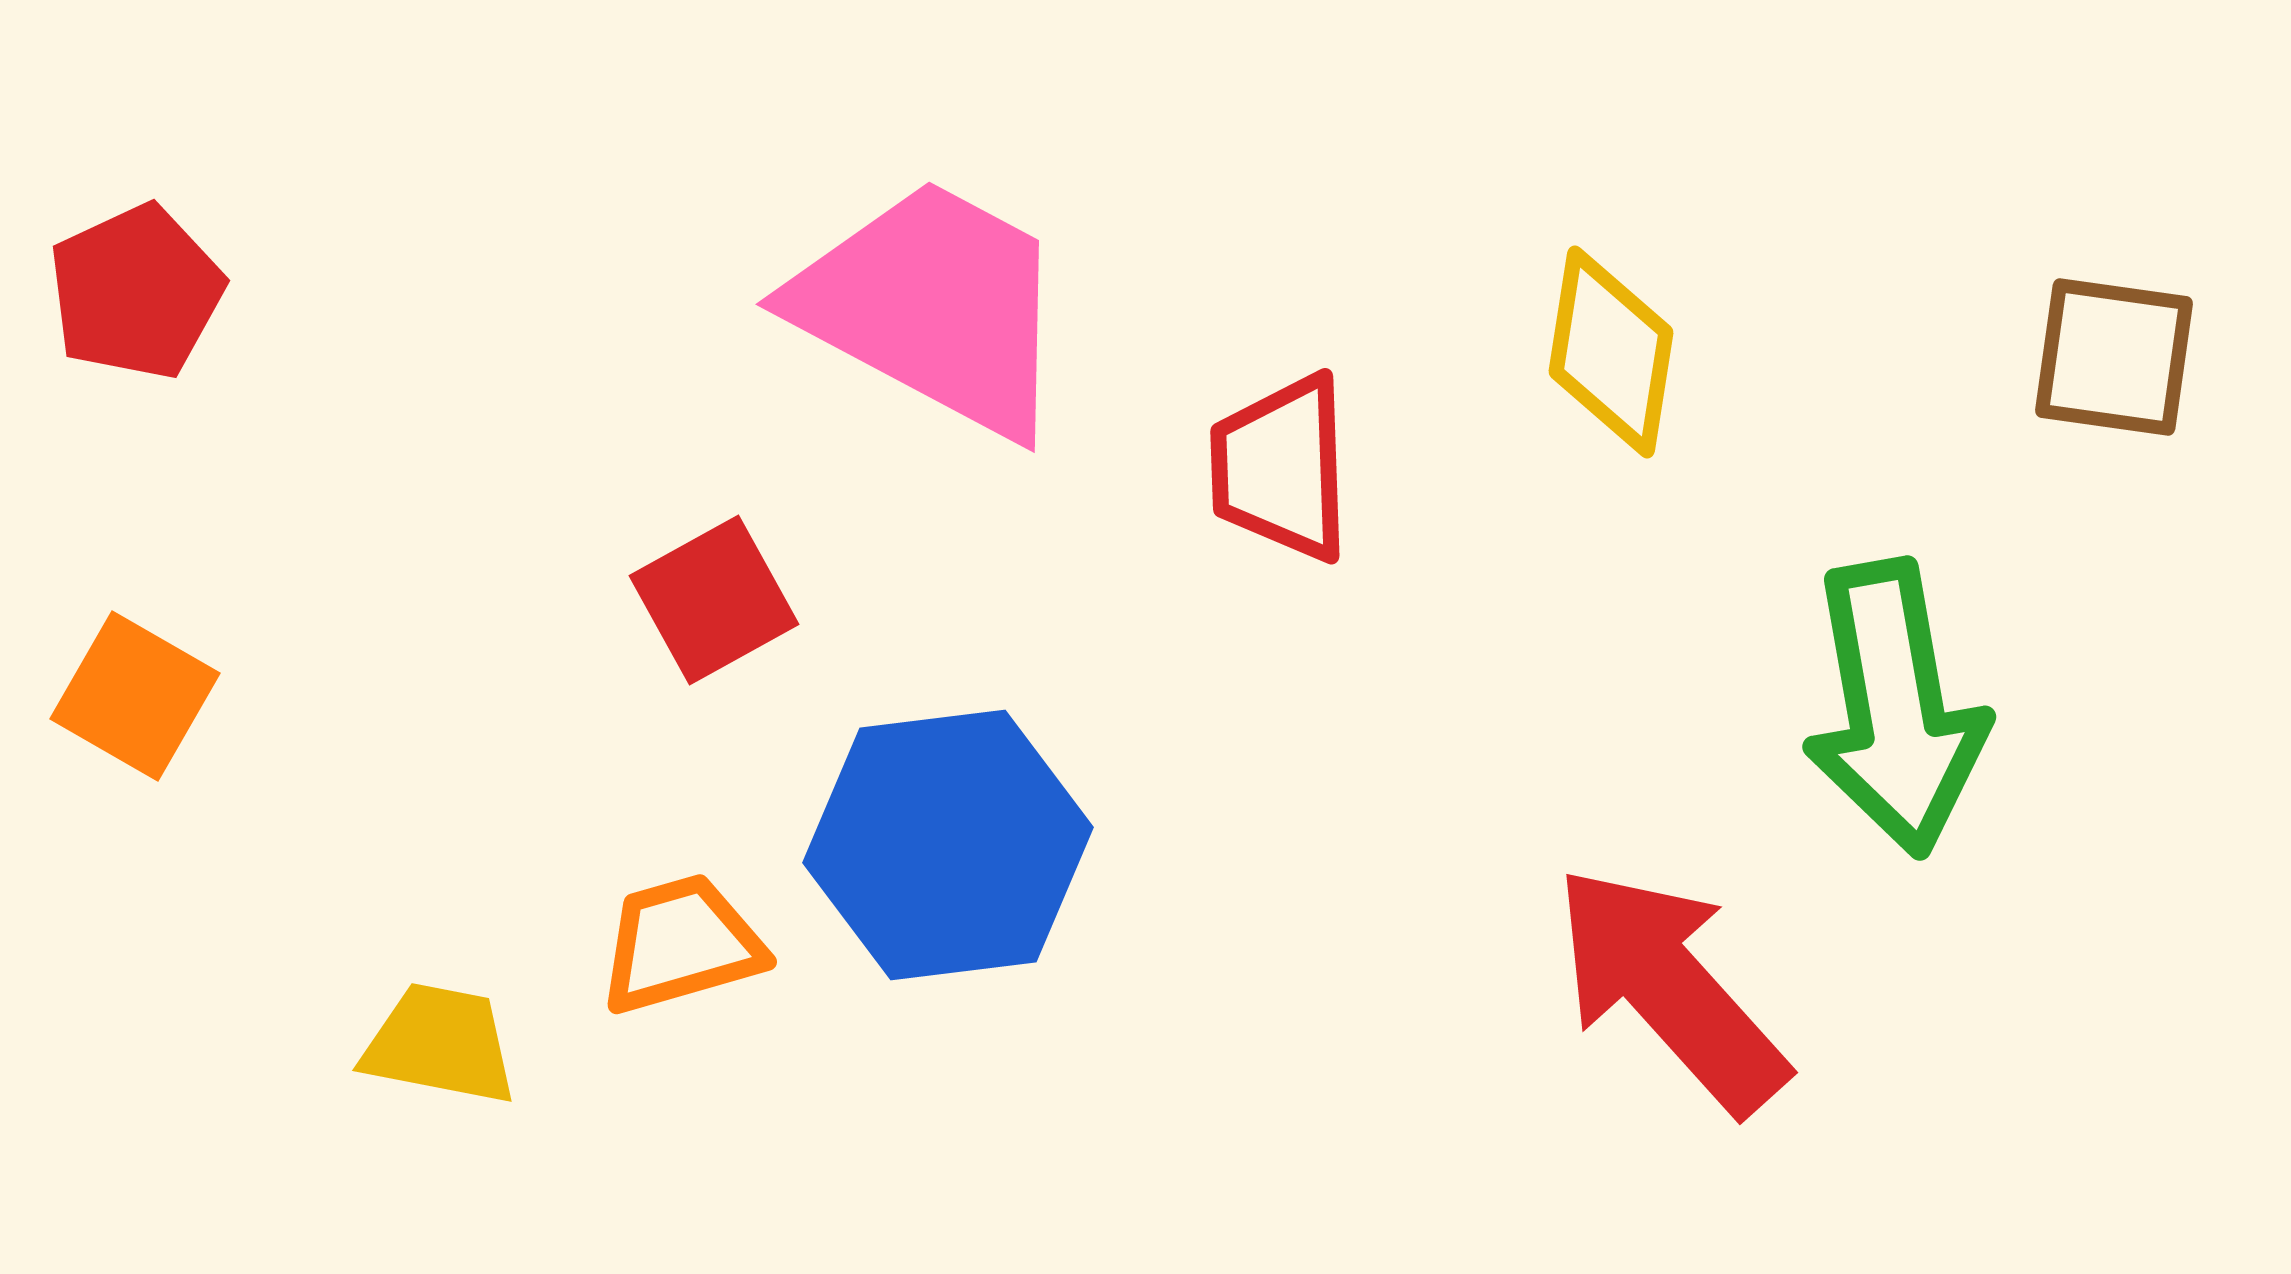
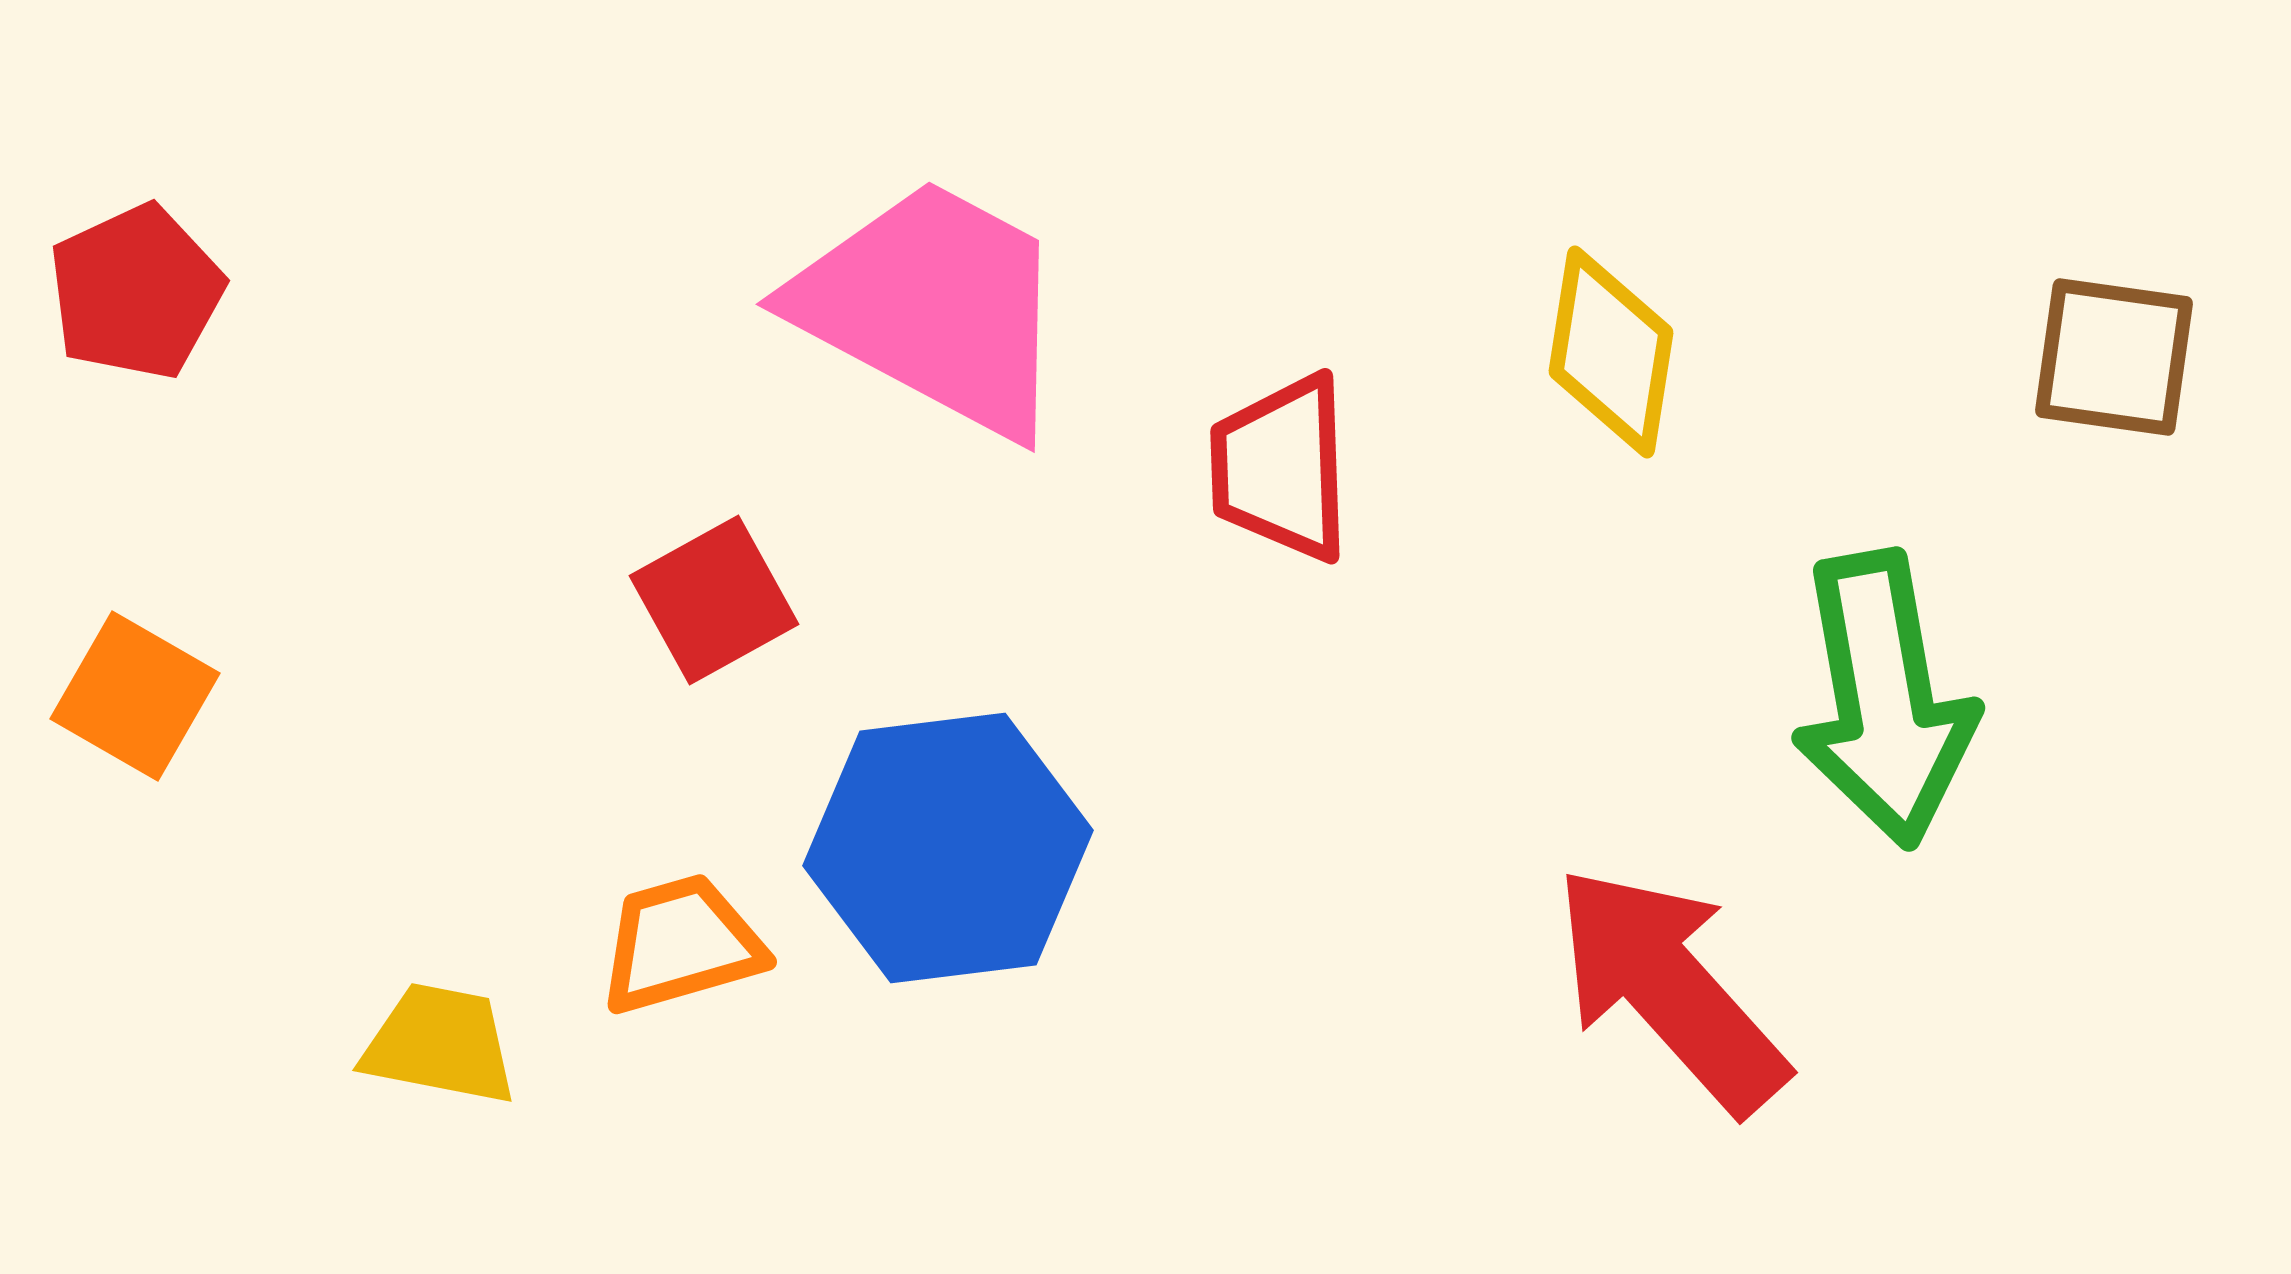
green arrow: moved 11 px left, 9 px up
blue hexagon: moved 3 px down
